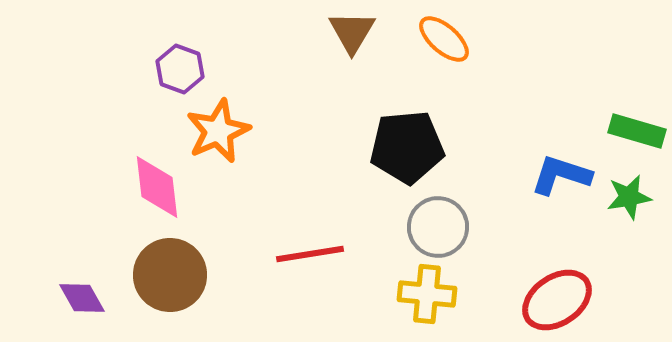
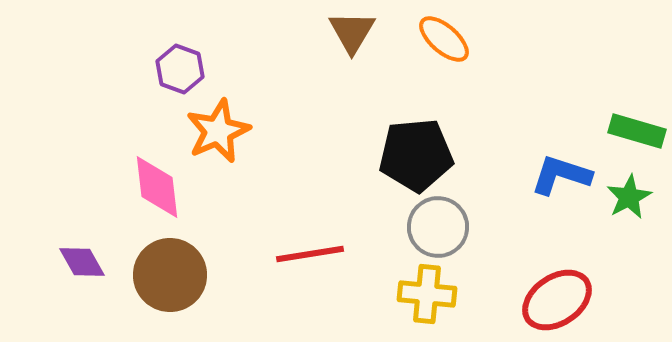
black pentagon: moved 9 px right, 8 px down
green star: rotated 18 degrees counterclockwise
purple diamond: moved 36 px up
